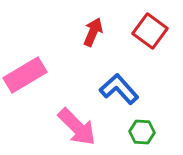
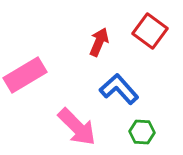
red arrow: moved 6 px right, 10 px down
